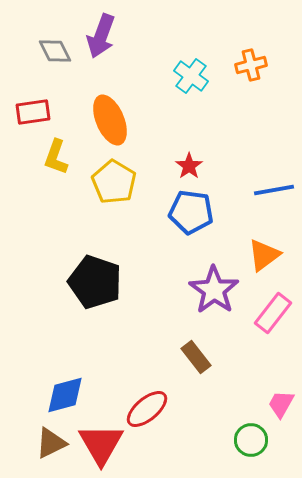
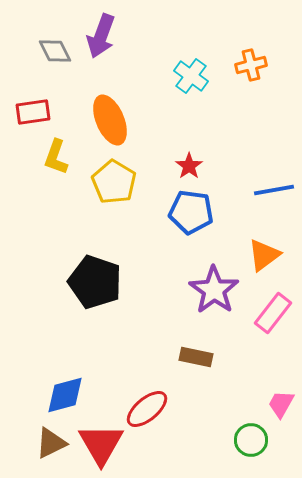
brown rectangle: rotated 40 degrees counterclockwise
